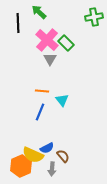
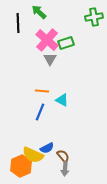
green rectangle: rotated 63 degrees counterclockwise
cyan triangle: rotated 24 degrees counterclockwise
gray arrow: moved 13 px right
